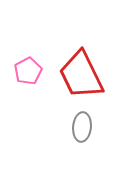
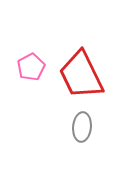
pink pentagon: moved 3 px right, 4 px up
